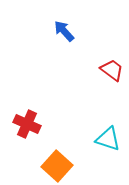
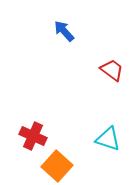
red cross: moved 6 px right, 12 px down
